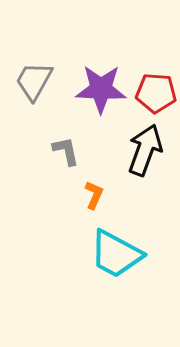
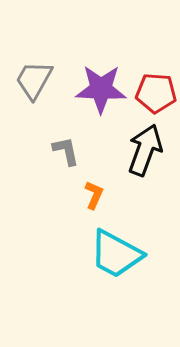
gray trapezoid: moved 1 px up
